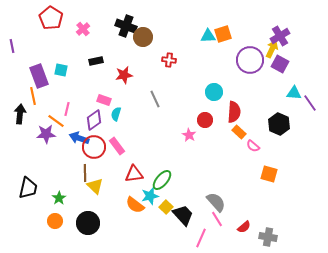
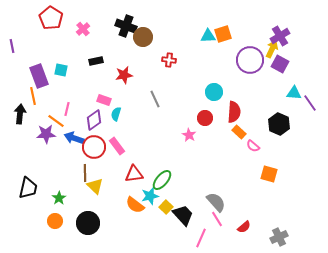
red circle at (205, 120): moved 2 px up
blue arrow at (79, 138): moved 5 px left
gray cross at (268, 237): moved 11 px right; rotated 36 degrees counterclockwise
